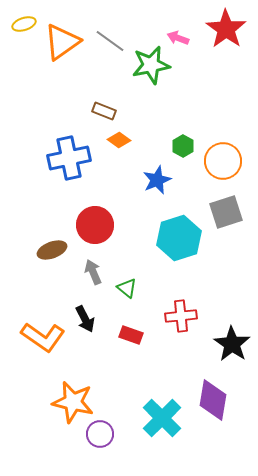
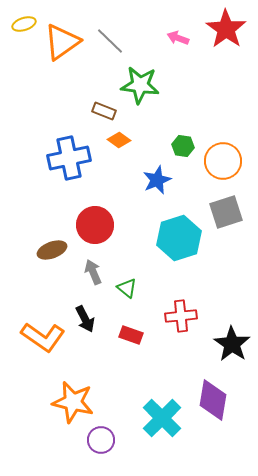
gray line: rotated 8 degrees clockwise
green star: moved 11 px left, 20 px down; rotated 18 degrees clockwise
green hexagon: rotated 20 degrees counterclockwise
purple circle: moved 1 px right, 6 px down
